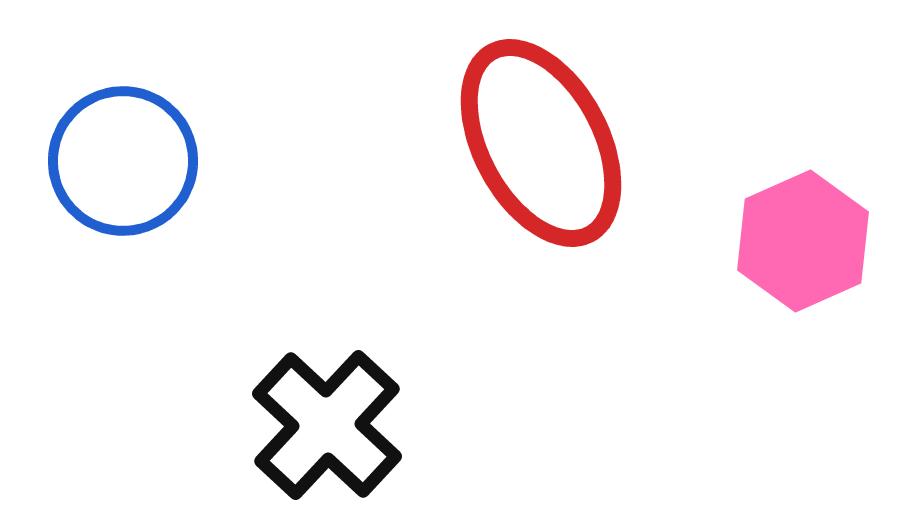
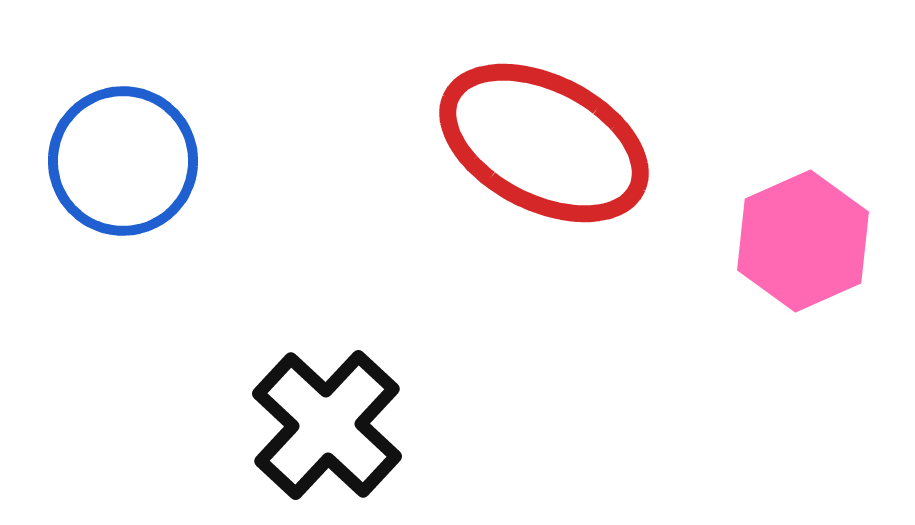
red ellipse: moved 3 px right; rotated 35 degrees counterclockwise
